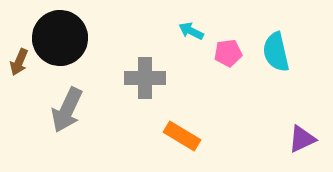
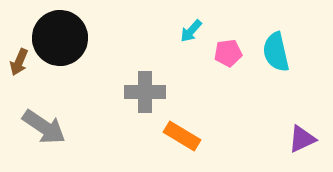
cyan arrow: rotated 75 degrees counterclockwise
gray cross: moved 14 px down
gray arrow: moved 23 px left, 17 px down; rotated 81 degrees counterclockwise
